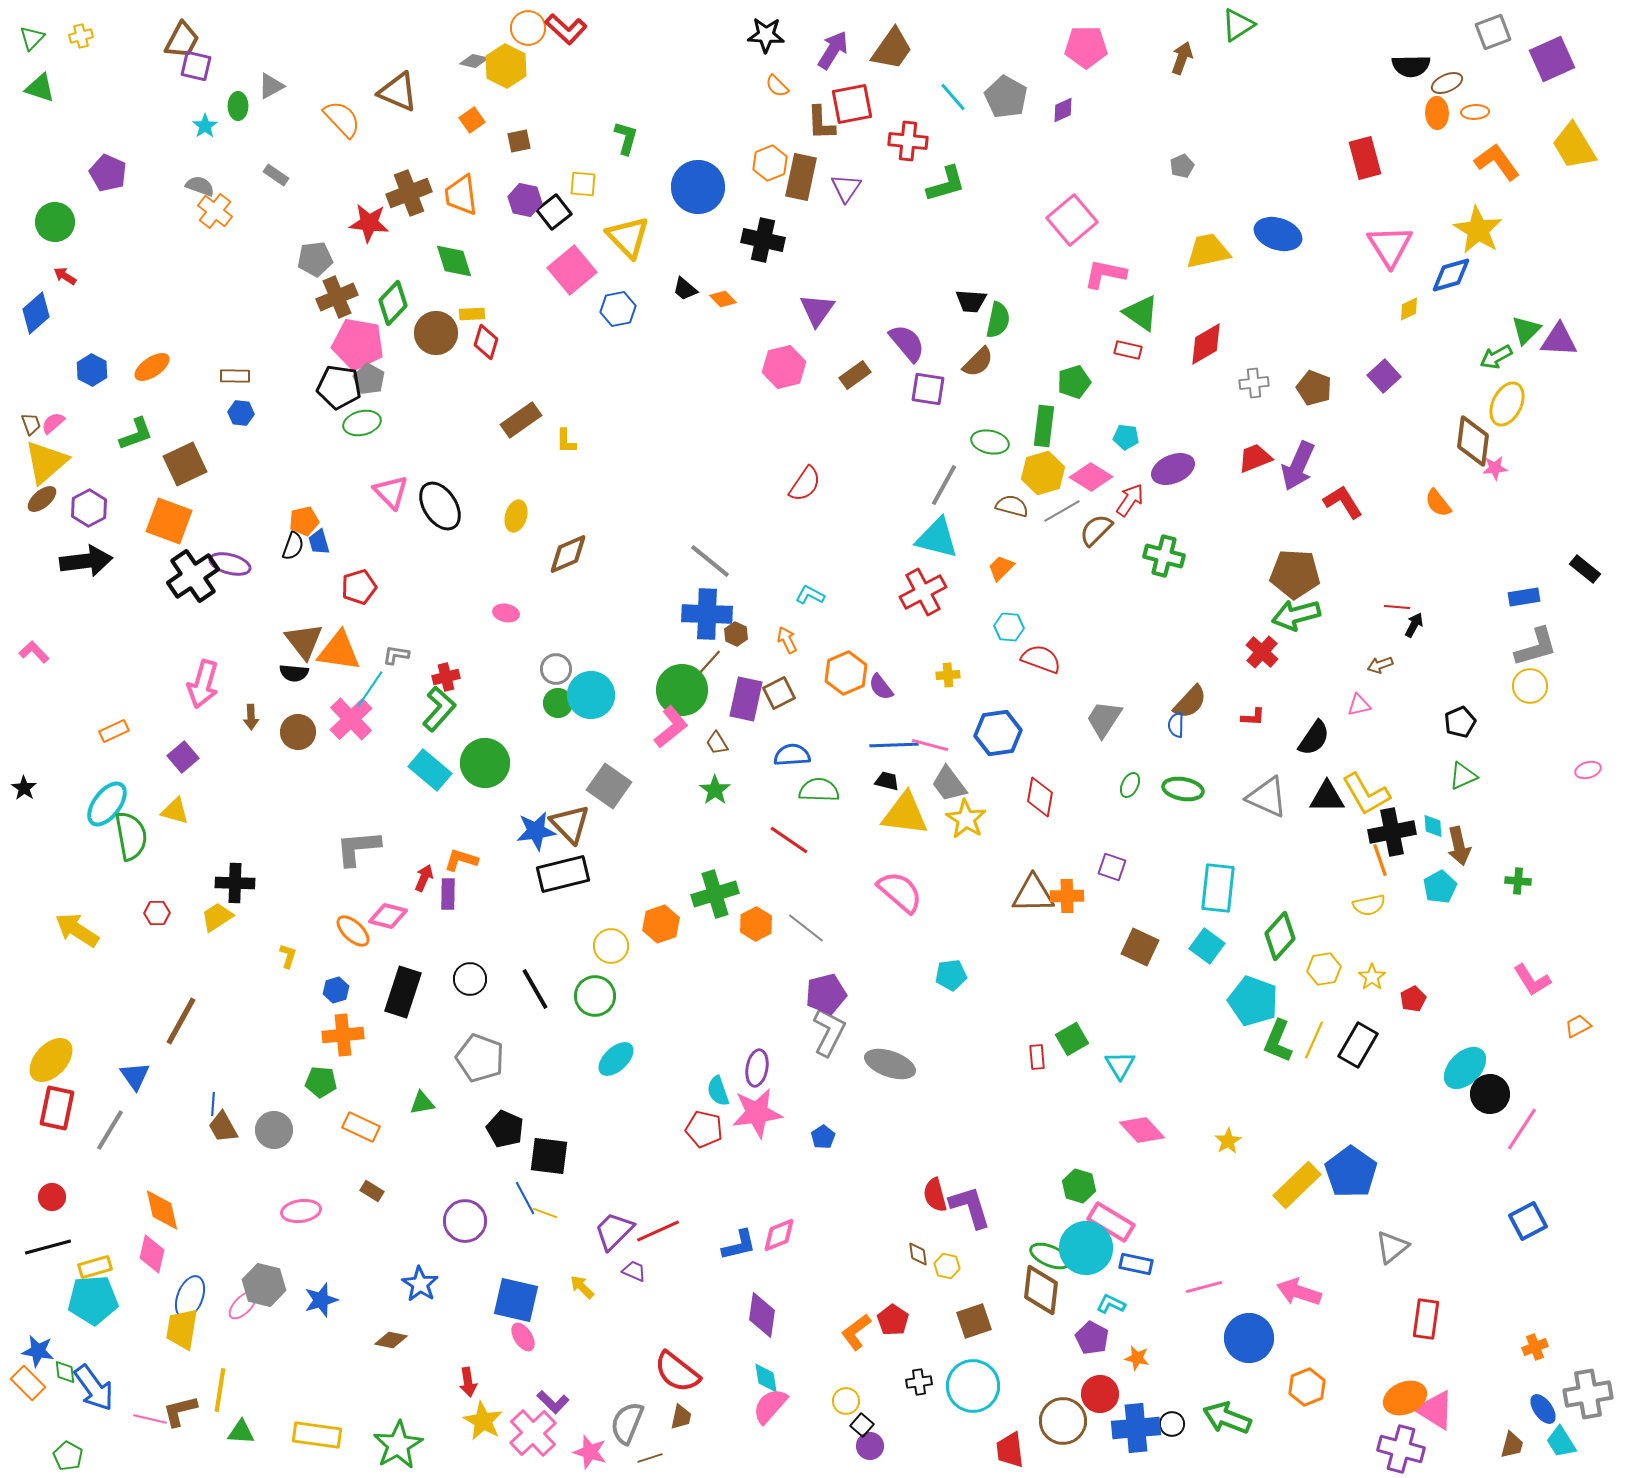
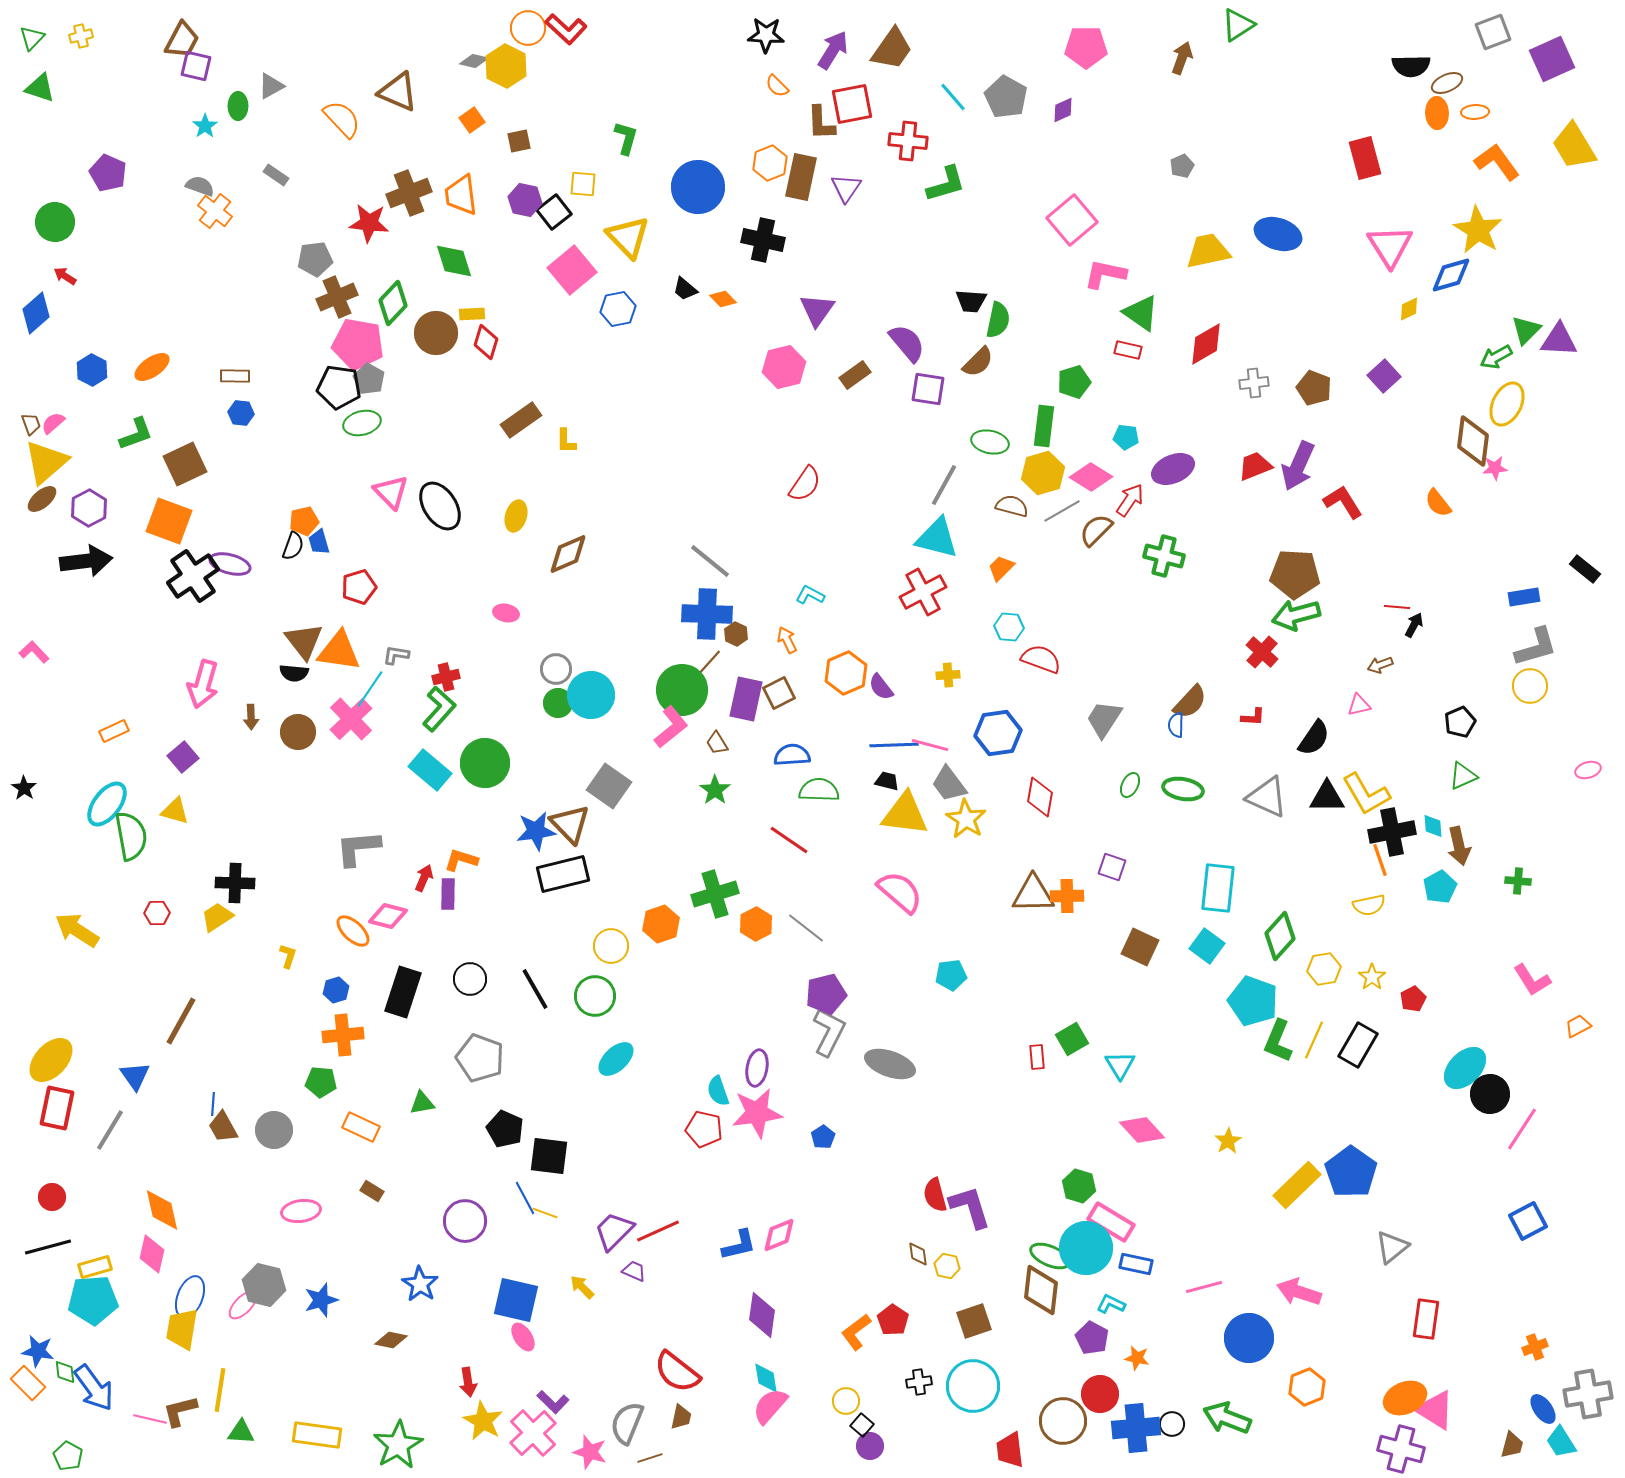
red trapezoid at (1255, 458): moved 8 px down
